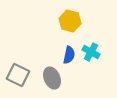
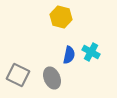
yellow hexagon: moved 9 px left, 4 px up
